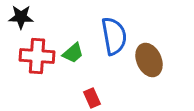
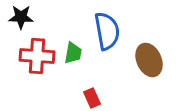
blue semicircle: moved 7 px left, 5 px up
green trapezoid: rotated 40 degrees counterclockwise
